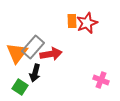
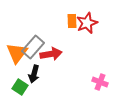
black arrow: moved 1 px left, 1 px down
pink cross: moved 1 px left, 2 px down
